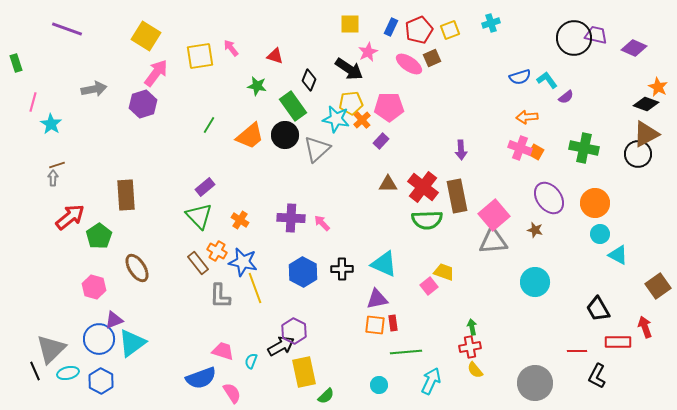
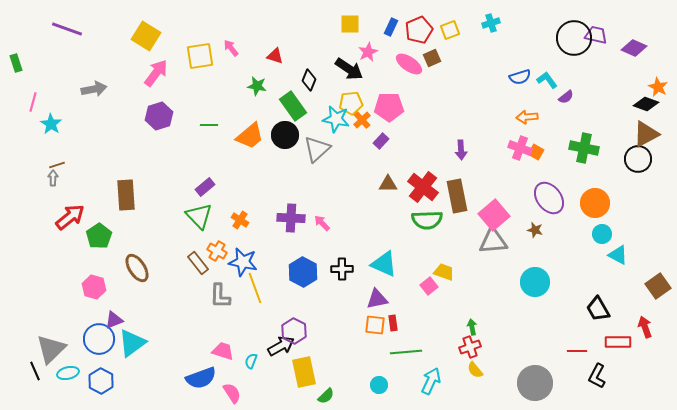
purple hexagon at (143, 104): moved 16 px right, 12 px down
green line at (209, 125): rotated 60 degrees clockwise
black circle at (638, 154): moved 5 px down
cyan circle at (600, 234): moved 2 px right
red cross at (470, 347): rotated 10 degrees counterclockwise
